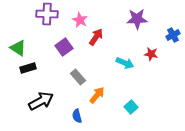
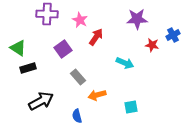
purple square: moved 1 px left, 2 px down
red star: moved 1 px right, 9 px up
orange arrow: rotated 144 degrees counterclockwise
cyan square: rotated 32 degrees clockwise
